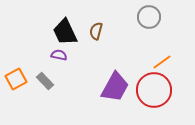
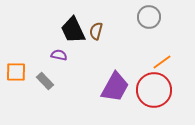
black trapezoid: moved 8 px right, 2 px up
orange square: moved 7 px up; rotated 30 degrees clockwise
